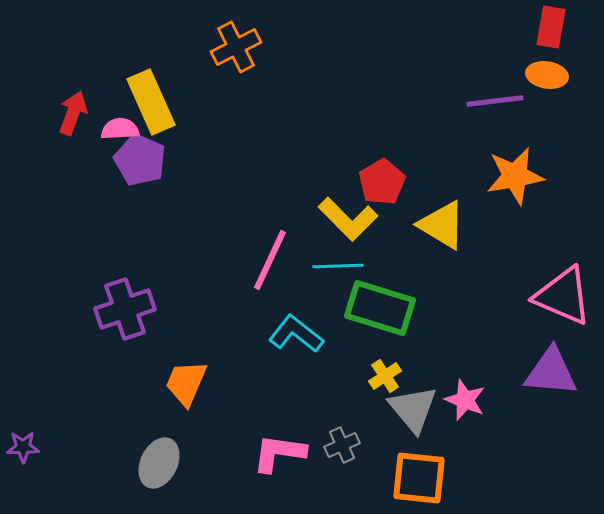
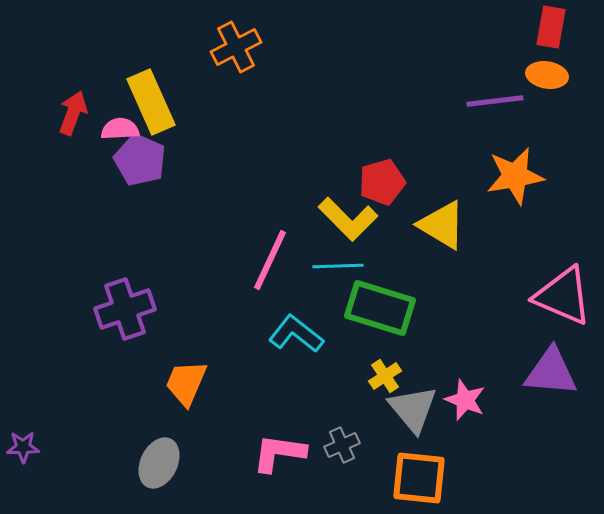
red pentagon: rotated 15 degrees clockwise
